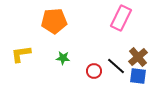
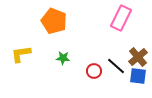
orange pentagon: rotated 25 degrees clockwise
